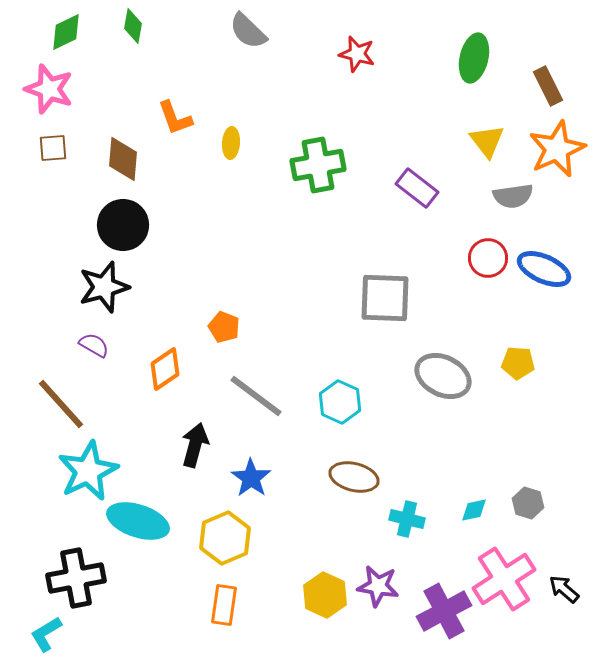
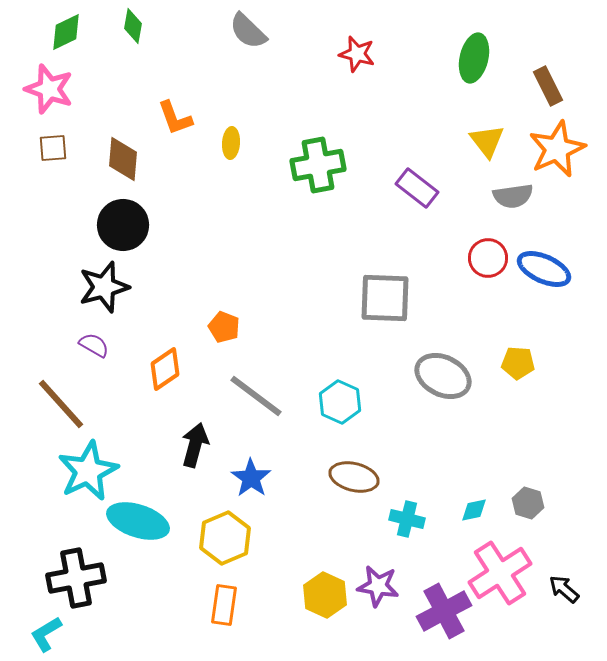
pink cross at (504, 579): moved 4 px left, 6 px up
